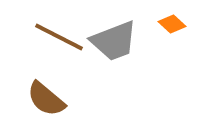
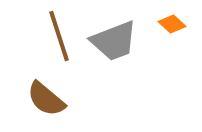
brown line: moved 1 px up; rotated 45 degrees clockwise
